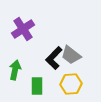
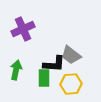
purple cross: rotated 10 degrees clockwise
black L-shape: moved 6 px down; rotated 130 degrees counterclockwise
green arrow: moved 1 px right
green rectangle: moved 7 px right, 8 px up
